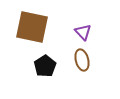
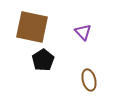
brown ellipse: moved 7 px right, 20 px down
black pentagon: moved 2 px left, 6 px up
